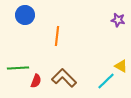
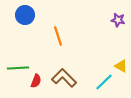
orange line: moved 1 px right; rotated 24 degrees counterclockwise
cyan line: moved 2 px left, 1 px down
